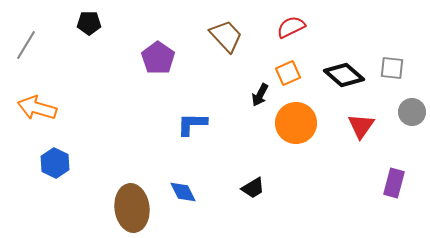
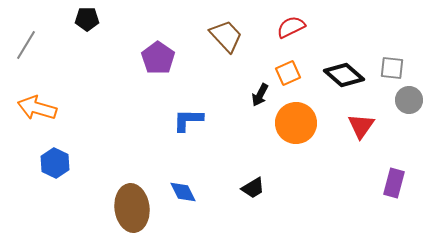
black pentagon: moved 2 px left, 4 px up
gray circle: moved 3 px left, 12 px up
blue L-shape: moved 4 px left, 4 px up
